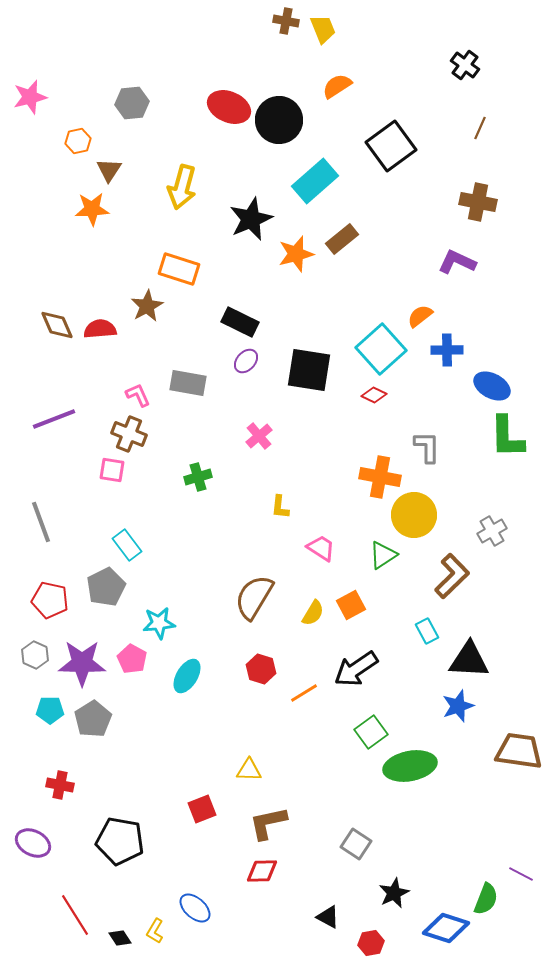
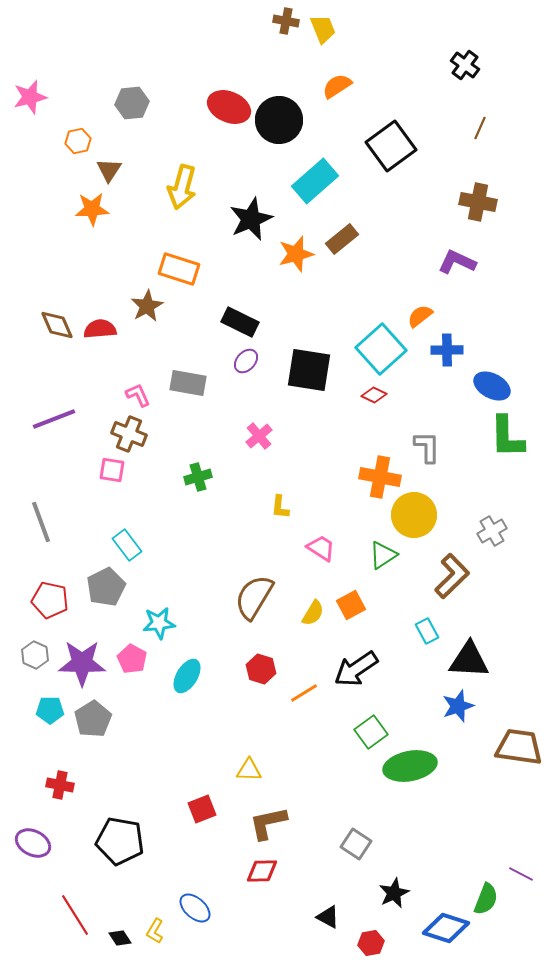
brown trapezoid at (519, 751): moved 4 px up
